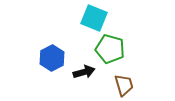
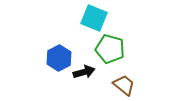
blue hexagon: moved 7 px right
brown trapezoid: rotated 35 degrees counterclockwise
